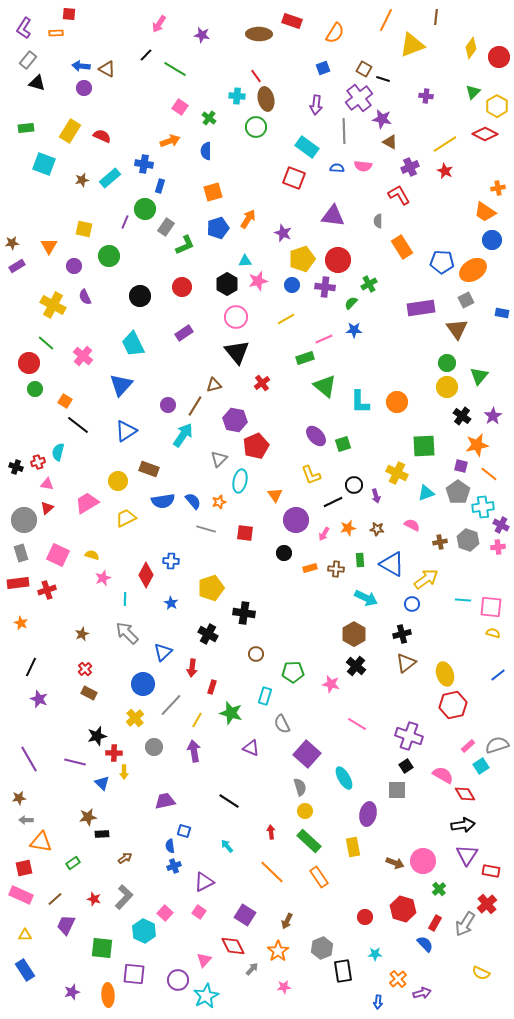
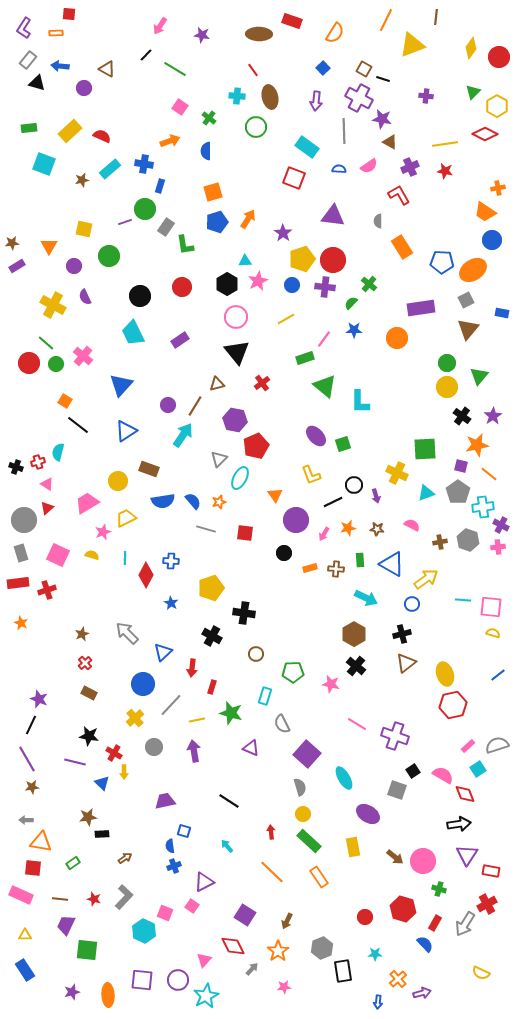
pink arrow at (159, 24): moved 1 px right, 2 px down
blue arrow at (81, 66): moved 21 px left
blue square at (323, 68): rotated 24 degrees counterclockwise
red line at (256, 76): moved 3 px left, 6 px up
purple cross at (359, 98): rotated 24 degrees counterclockwise
brown ellipse at (266, 99): moved 4 px right, 2 px up
purple arrow at (316, 105): moved 4 px up
green rectangle at (26, 128): moved 3 px right
yellow rectangle at (70, 131): rotated 15 degrees clockwise
yellow line at (445, 144): rotated 25 degrees clockwise
pink semicircle at (363, 166): moved 6 px right; rotated 42 degrees counterclockwise
blue semicircle at (337, 168): moved 2 px right, 1 px down
red star at (445, 171): rotated 14 degrees counterclockwise
cyan rectangle at (110, 178): moved 9 px up
purple line at (125, 222): rotated 48 degrees clockwise
blue pentagon at (218, 228): moved 1 px left, 6 px up
purple star at (283, 233): rotated 12 degrees clockwise
green L-shape at (185, 245): rotated 105 degrees clockwise
red circle at (338, 260): moved 5 px left
pink star at (258, 281): rotated 12 degrees counterclockwise
green cross at (369, 284): rotated 21 degrees counterclockwise
brown triangle at (457, 329): moved 11 px right; rotated 15 degrees clockwise
purple rectangle at (184, 333): moved 4 px left, 7 px down
pink line at (324, 339): rotated 30 degrees counterclockwise
cyan trapezoid at (133, 344): moved 11 px up
brown triangle at (214, 385): moved 3 px right, 1 px up
green circle at (35, 389): moved 21 px right, 25 px up
orange circle at (397, 402): moved 64 px up
green square at (424, 446): moved 1 px right, 3 px down
cyan ellipse at (240, 481): moved 3 px up; rotated 15 degrees clockwise
pink triangle at (47, 484): rotated 24 degrees clockwise
pink star at (103, 578): moved 46 px up
cyan line at (125, 599): moved 41 px up
black cross at (208, 634): moved 4 px right, 2 px down
black line at (31, 667): moved 58 px down
red cross at (85, 669): moved 6 px up
yellow line at (197, 720): rotated 49 degrees clockwise
black star at (97, 736): moved 8 px left; rotated 24 degrees clockwise
purple cross at (409, 736): moved 14 px left
red cross at (114, 753): rotated 28 degrees clockwise
purple line at (29, 759): moved 2 px left
black square at (406, 766): moved 7 px right, 5 px down
cyan square at (481, 766): moved 3 px left, 3 px down
gray square at (397, 790): rotated 18 degrees clockwise
red diamond at (465, 794): rotated 10 degrees clockwise
brown star at (19, 798): moved 13 px right, 11 px up
yellow circle at (305, 811): moved 2 px left, 3 px down
purple ellipse at (368, 814): rotated 70 degrees counterclockwise
black arrow at (463, 825): moved 4 px left, 1 px up
brown arrow at (395, 863): moved 6 px up; rotated 18 degrees clockwise
red square at (24, 868): moved 9 px right; rotated 18 degrees clockwise
green cross at (439, 889): rotated 32 degrees counterclockwise
brown line at (55, 899): moved 5 px right; rotated 49 degrees clockwise
red cross at (487, 904): rotated 12 degrees clockwise
pink square at (199, 912): moved 7 px left, 6 px up
pink square at (165, 913): rotated 21 degrees counterclockwise
green square at (102, 948): moved 15 px left, 2 px down
purple square at (134, 974): moved 8 px right, 6 px down
